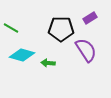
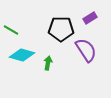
green line: moved 2 px down
green arrow: rotated 96 degrees clockwise
